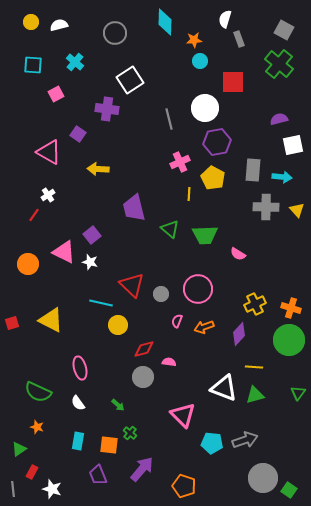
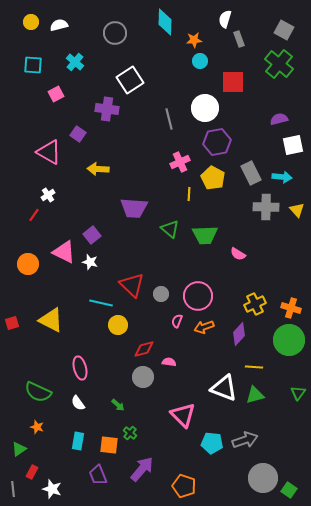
gray rectangle at (253, 170): moved 2 px left, 3 px down; rotated 30 degrees counterclockwise
purple trapezoid at (134, 208): rotated 72 degrees counterclockwise
pink circle at (198, 289): moved 7 px down
